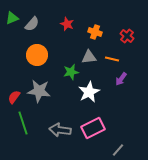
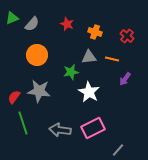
purple arrow: moved 4 px right
white star: rotated 15 degrees counterclockwise
